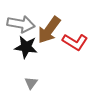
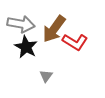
brown arrow: moved 5 px right, 1 px up
black star: rotated 20 degrees clockwise
gray triangle: moved 15 px right, 7 px up
